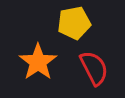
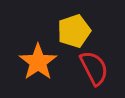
yellow pentagon: moved 8 px down; rotated 8 degrees counterclockwise
